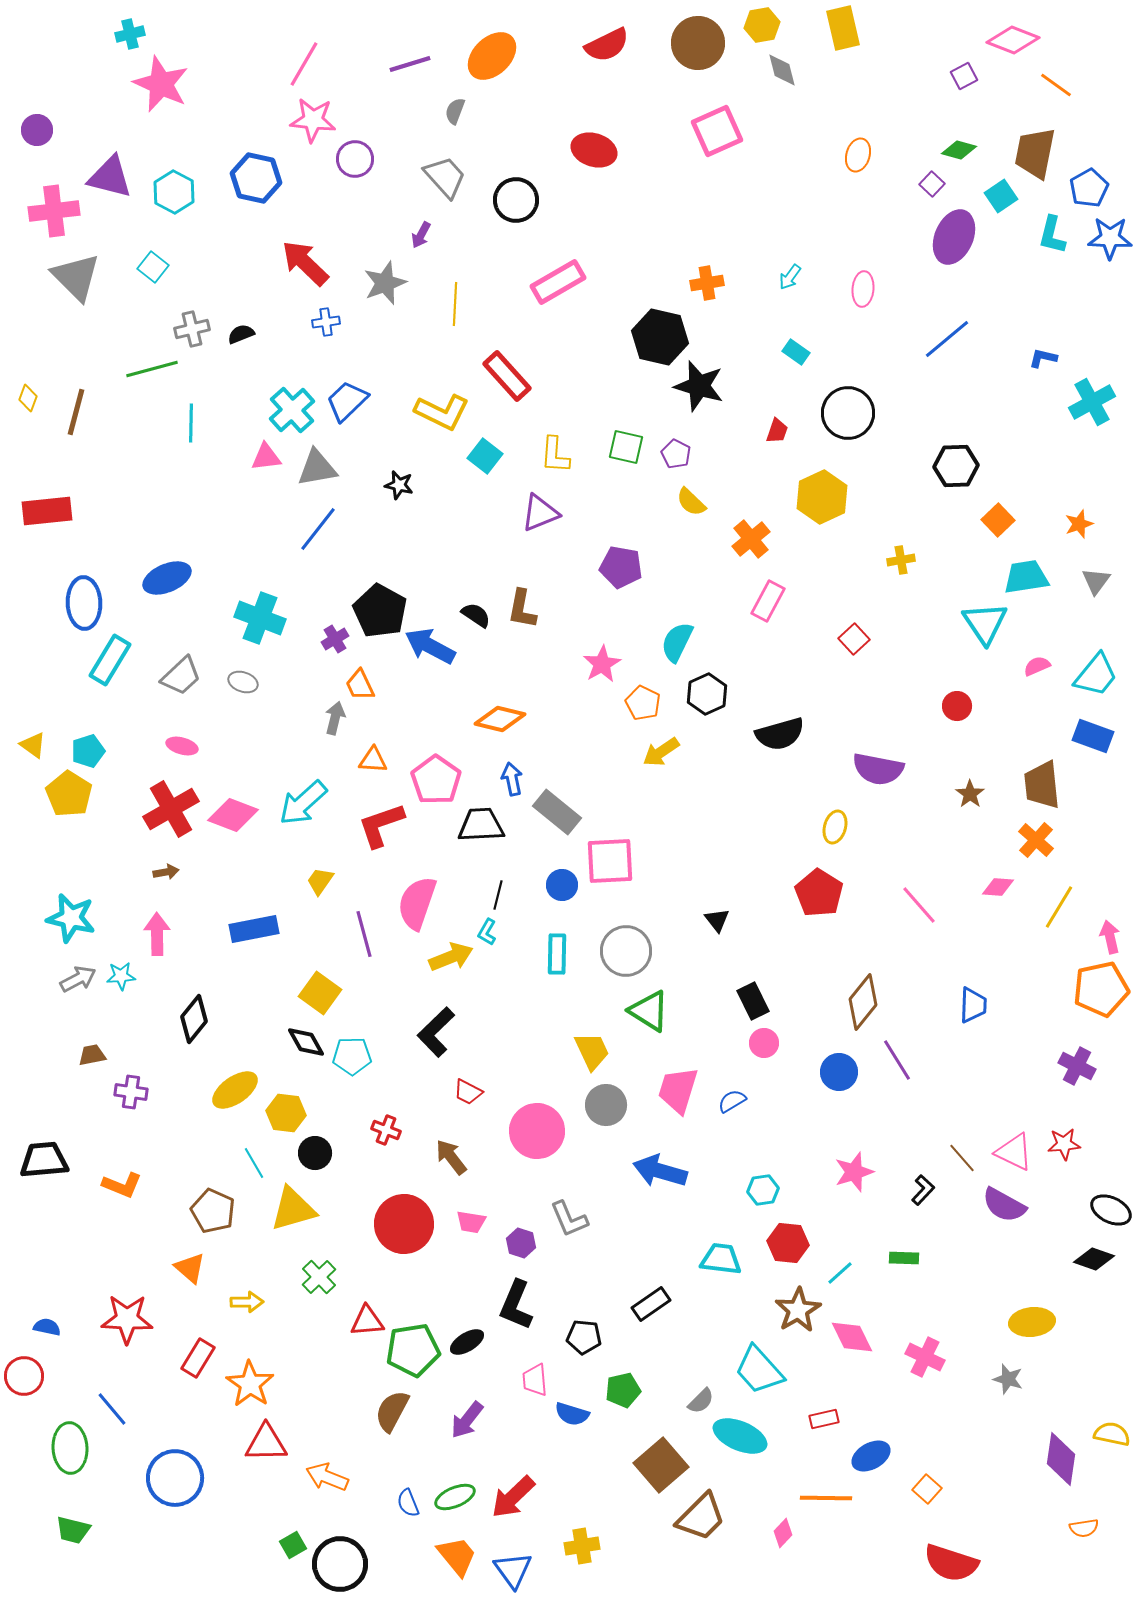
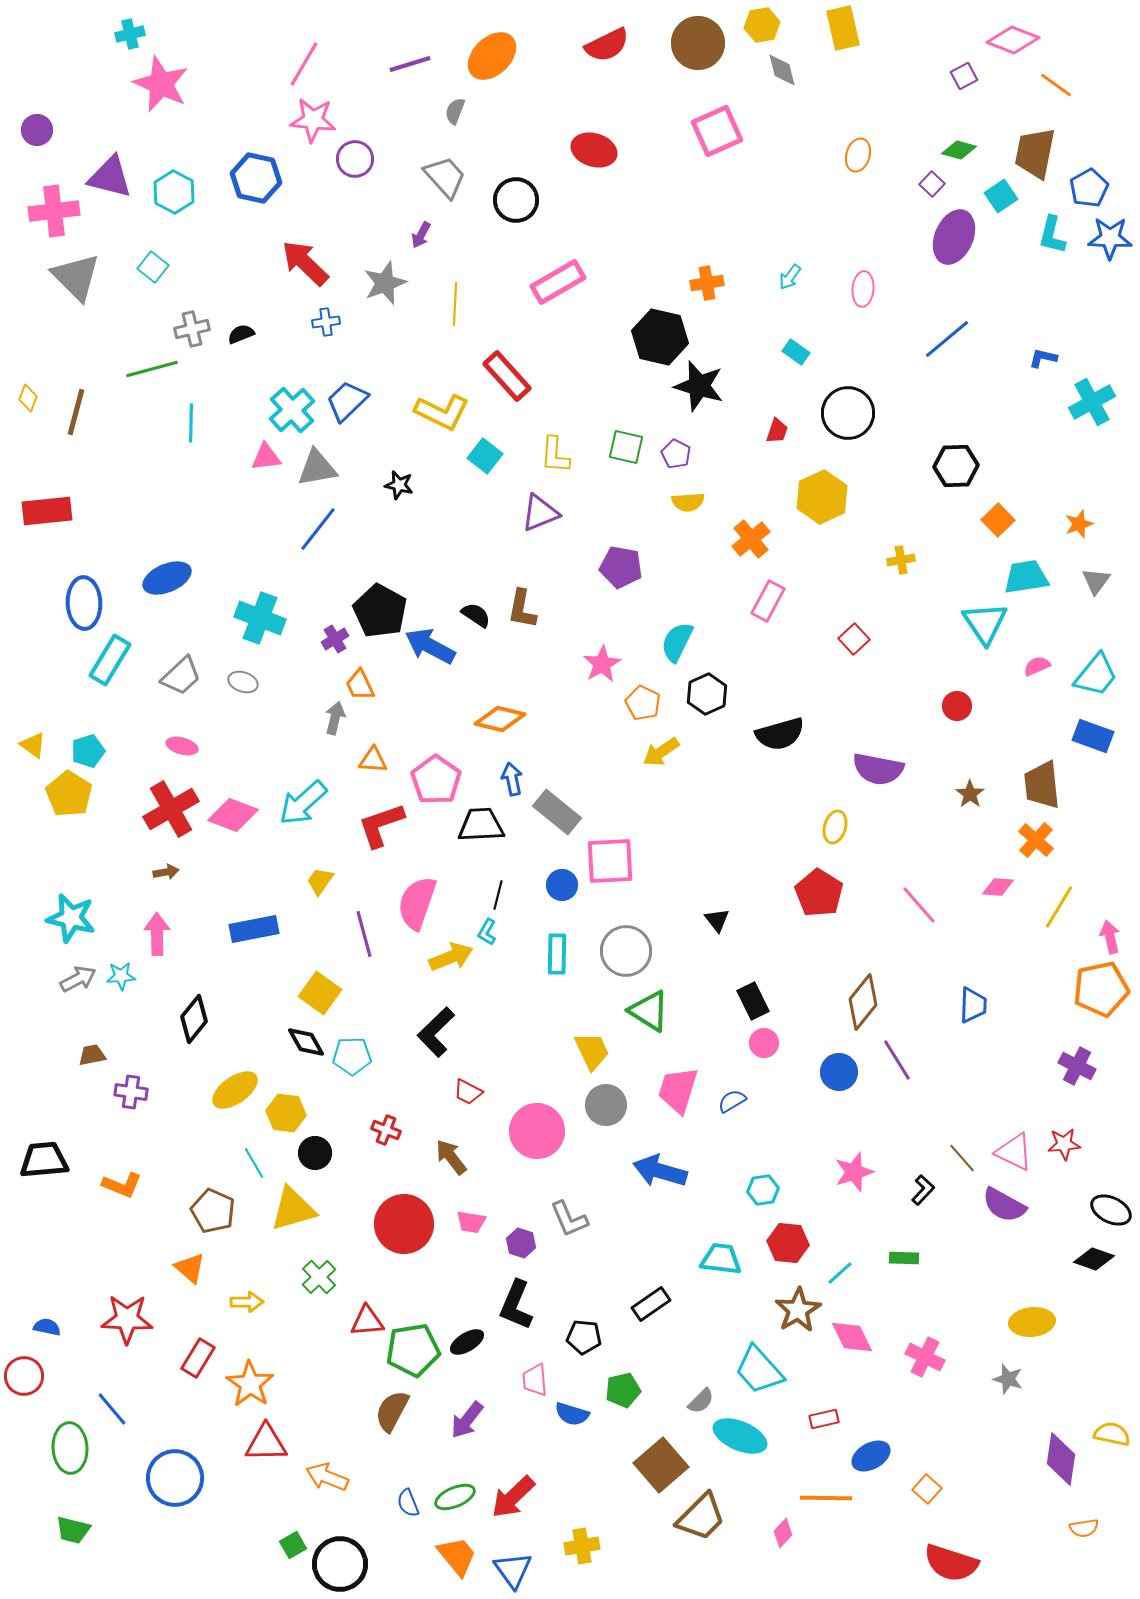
yellow semicircle at (691, 502): moved 3 px left; rotated 48 degrees counterclockwise
